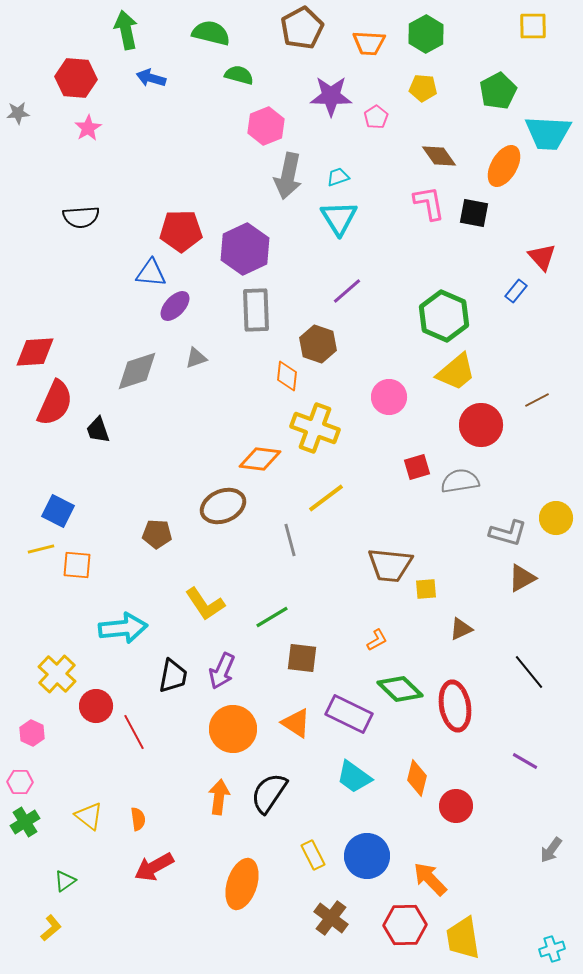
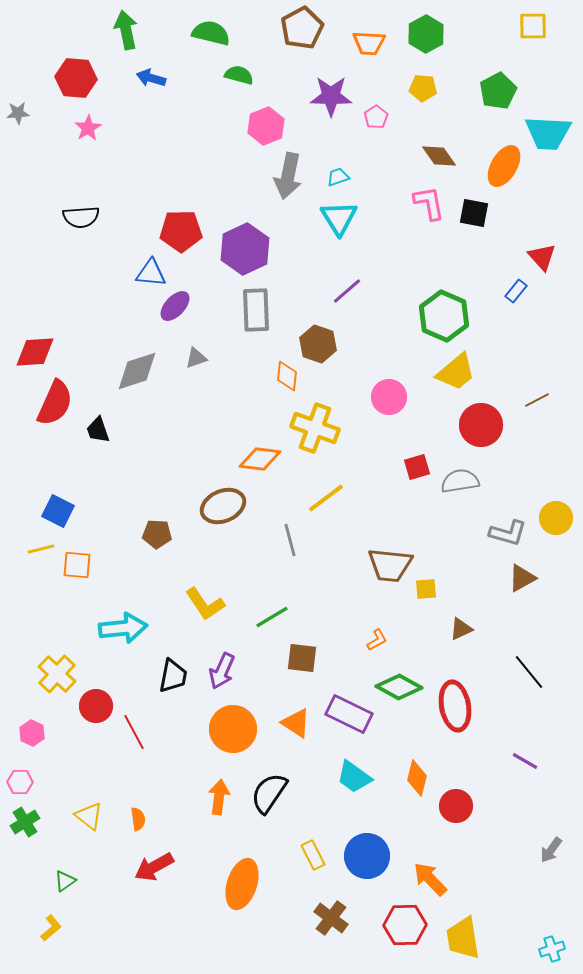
green diamond at (400, 689): moved 1 px left, 2 px up; rotated 15 degrees counterclockwise
